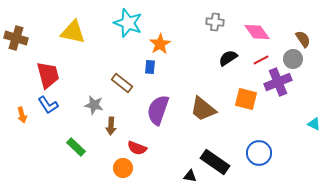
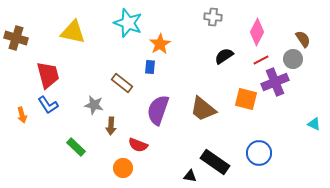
gray cross: moved 2 px left, 5 px up
pink diamond: rotated 64 degrees clockwise
black semicircle: moved 4 px left, 2 px up
purple cross: moved 3 px left
red semicircle: moved 1 px right, 3 px up
